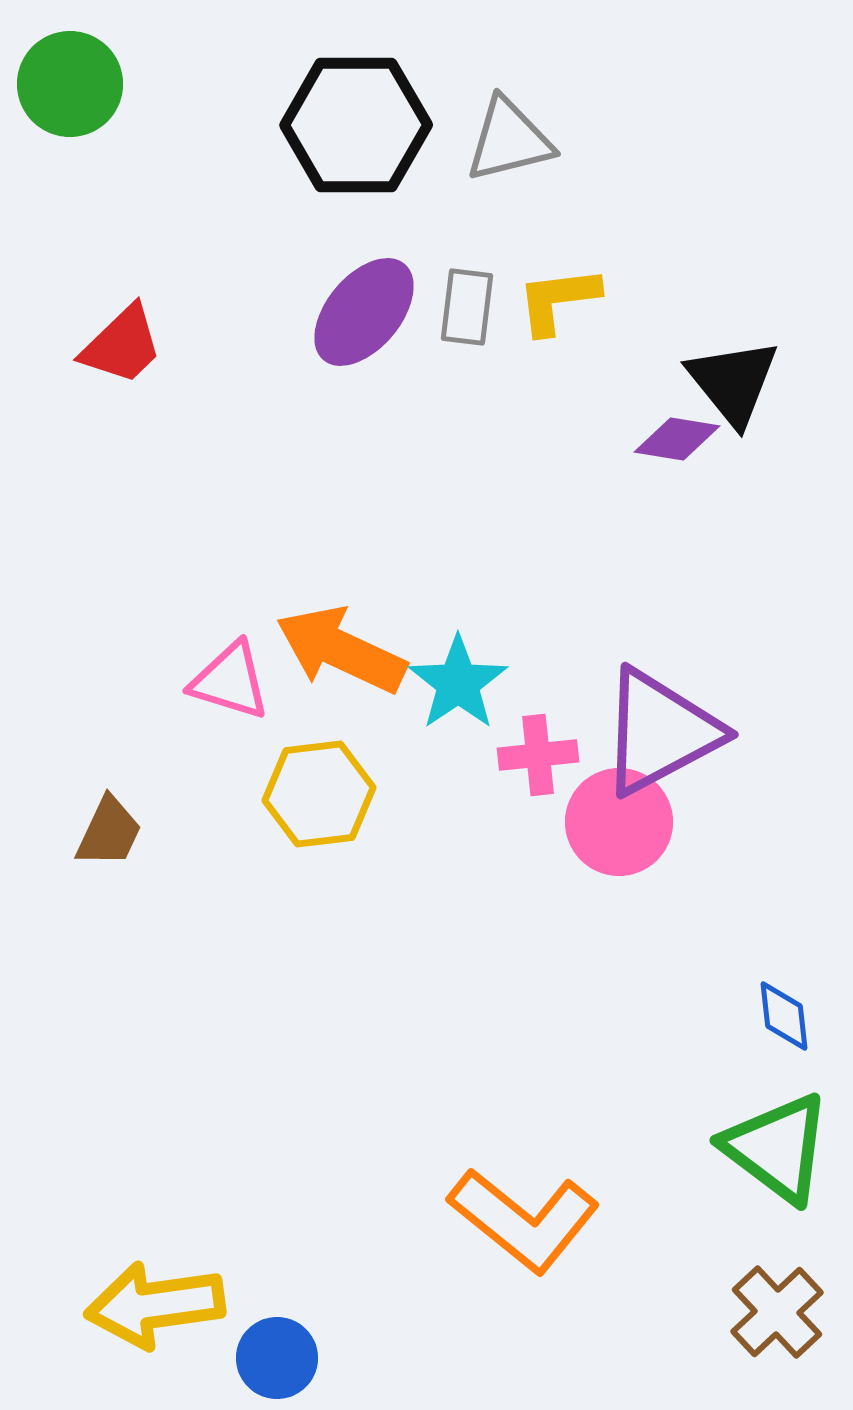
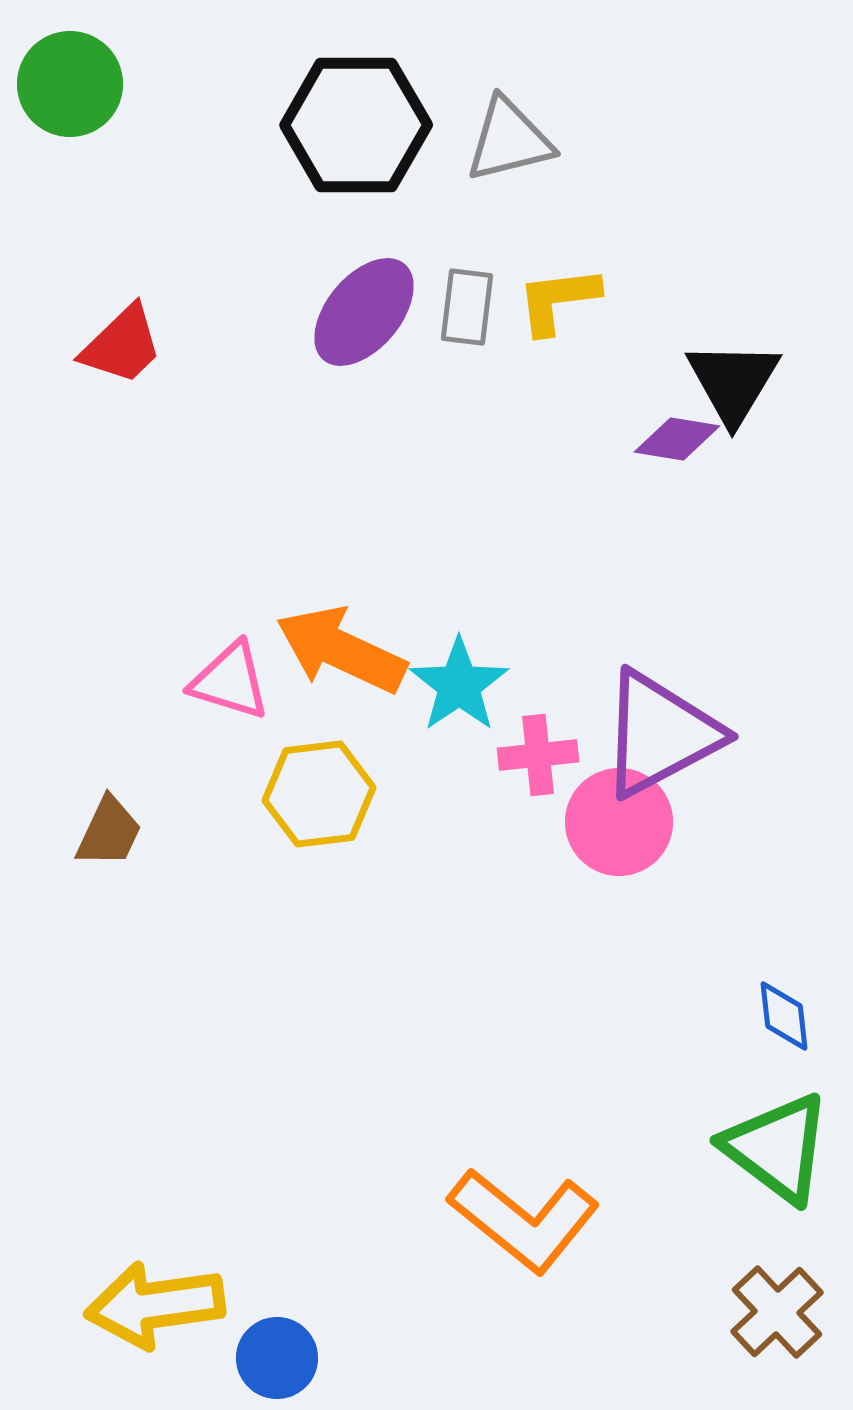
black triangle: rotated 10 degrees clockwise
cyan star: moved 1 px right, 2 px down
purple triangle: moved 2 px down
